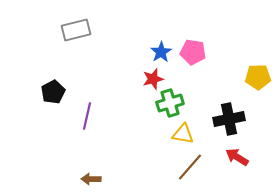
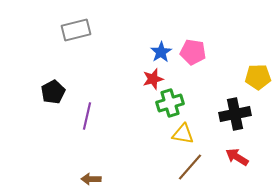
black cross: moved 6 px right, 5 px up
